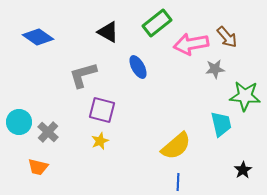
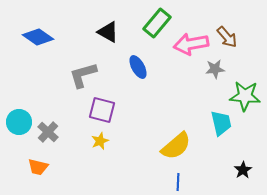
green rectangle: rotated 12 degrees counterclockwise
cyan trapezoid: moved 1 px up
